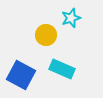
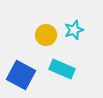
cyan star: moved 3 px right, 12 px down
